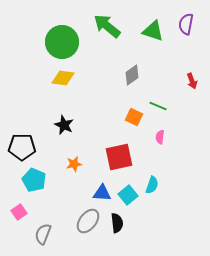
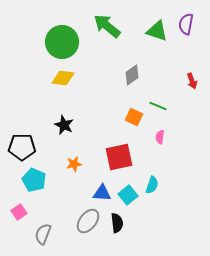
green triangle: moved 4 px right
